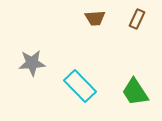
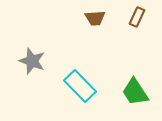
brown rectangle: moved 2 px up
gray star: moved 2 px up; rotated 24 degrees clockwise
